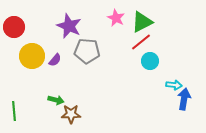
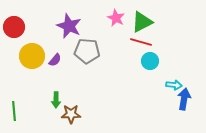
red line: rotated 55 degrees clockwise
green arrow: rotated 77 degrees clockwise
